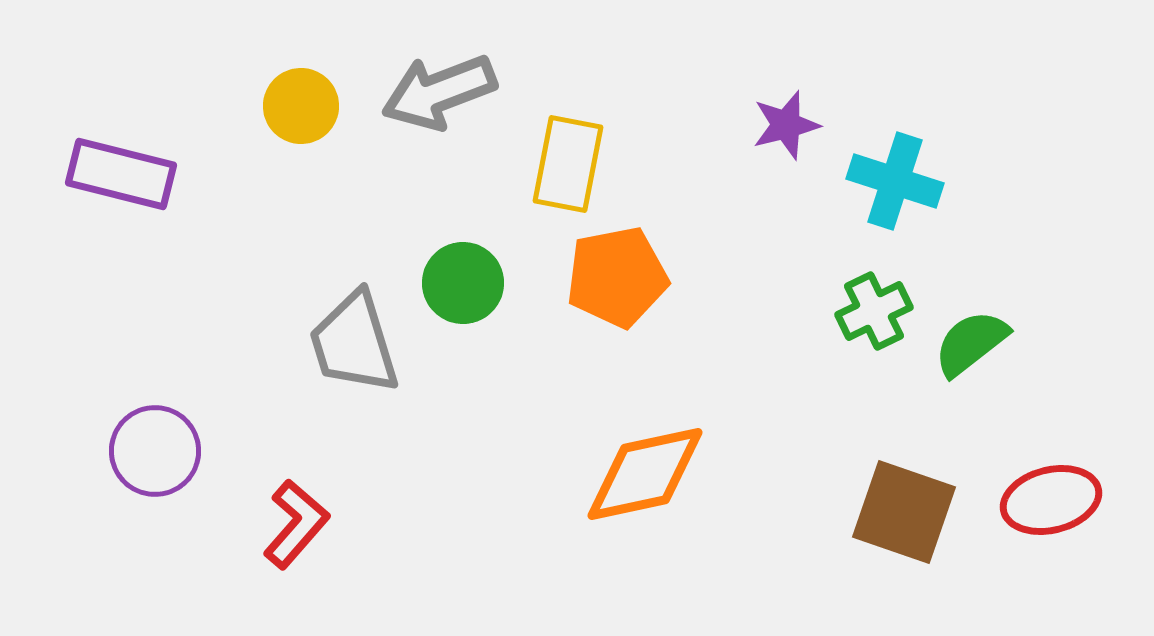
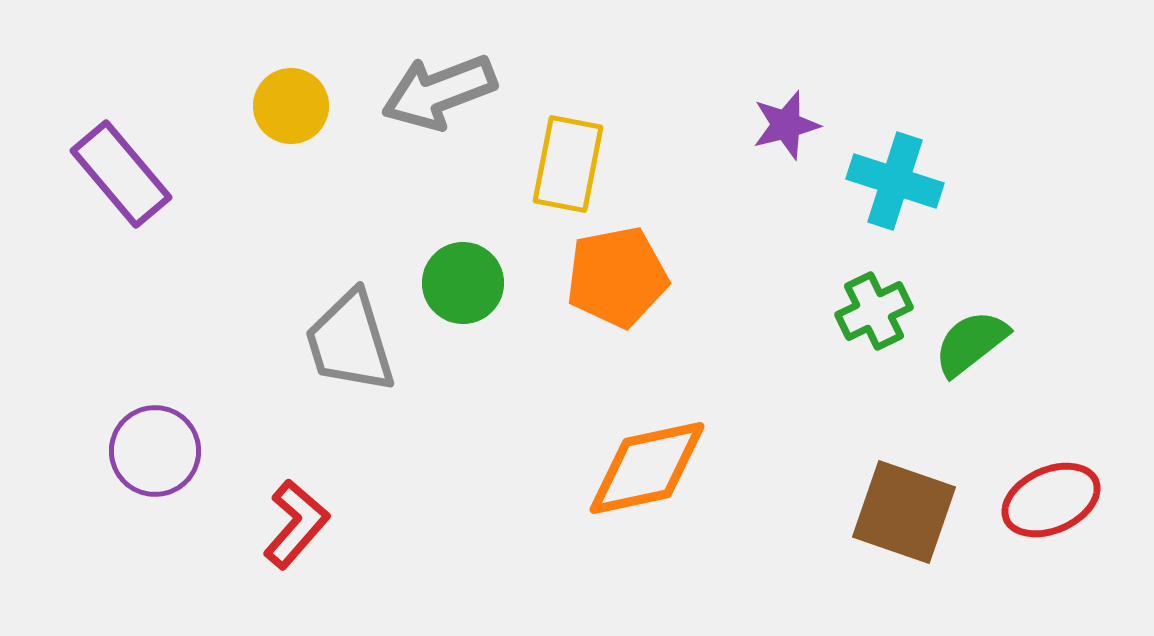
yellow circle: moved 10 px left
purple rectangle: rotated 36 degrees clockwise
gray trapezoid: moved 4 px left, 1 px up
orange diamond: moved 2 px right, 6 px up
red ellipse: rotated 10 degrees counterclockwise
